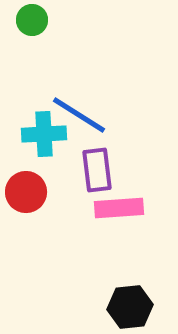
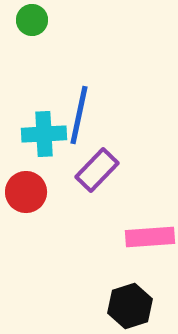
blue line: rotated 70 degrees clockwise
purple rectangle: rotated 51 degrees clockwise
pink rectangle: moved 31 px right, 29 px down
black hexagon: moved 1 px up; rotated 12 degrees counterclockwise
